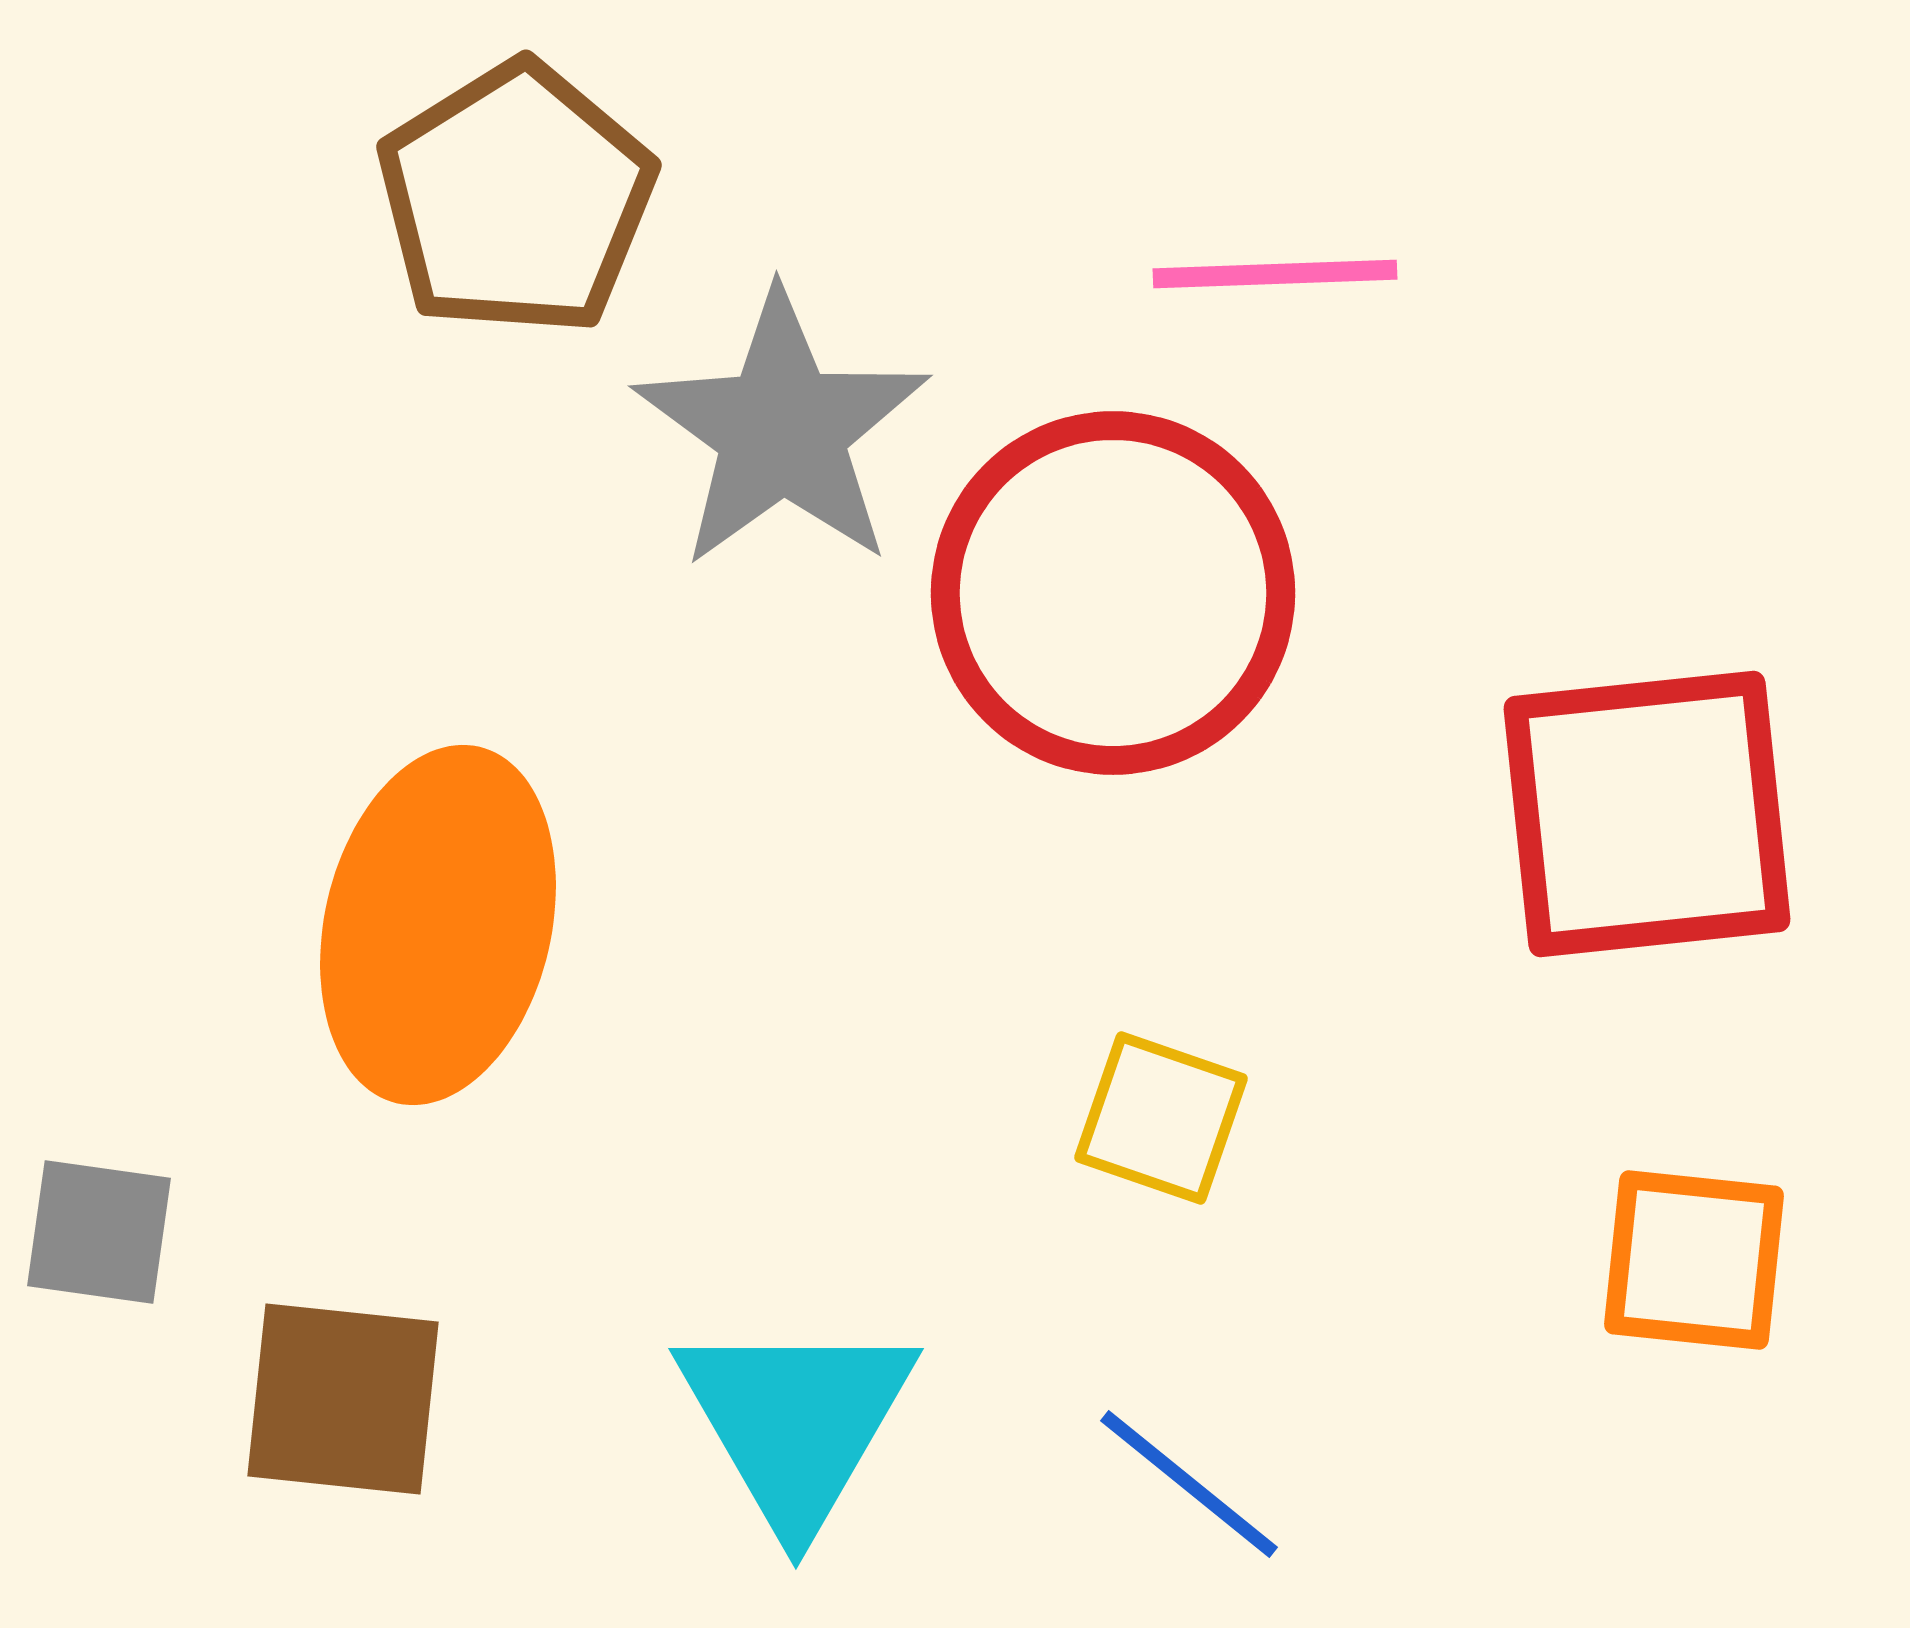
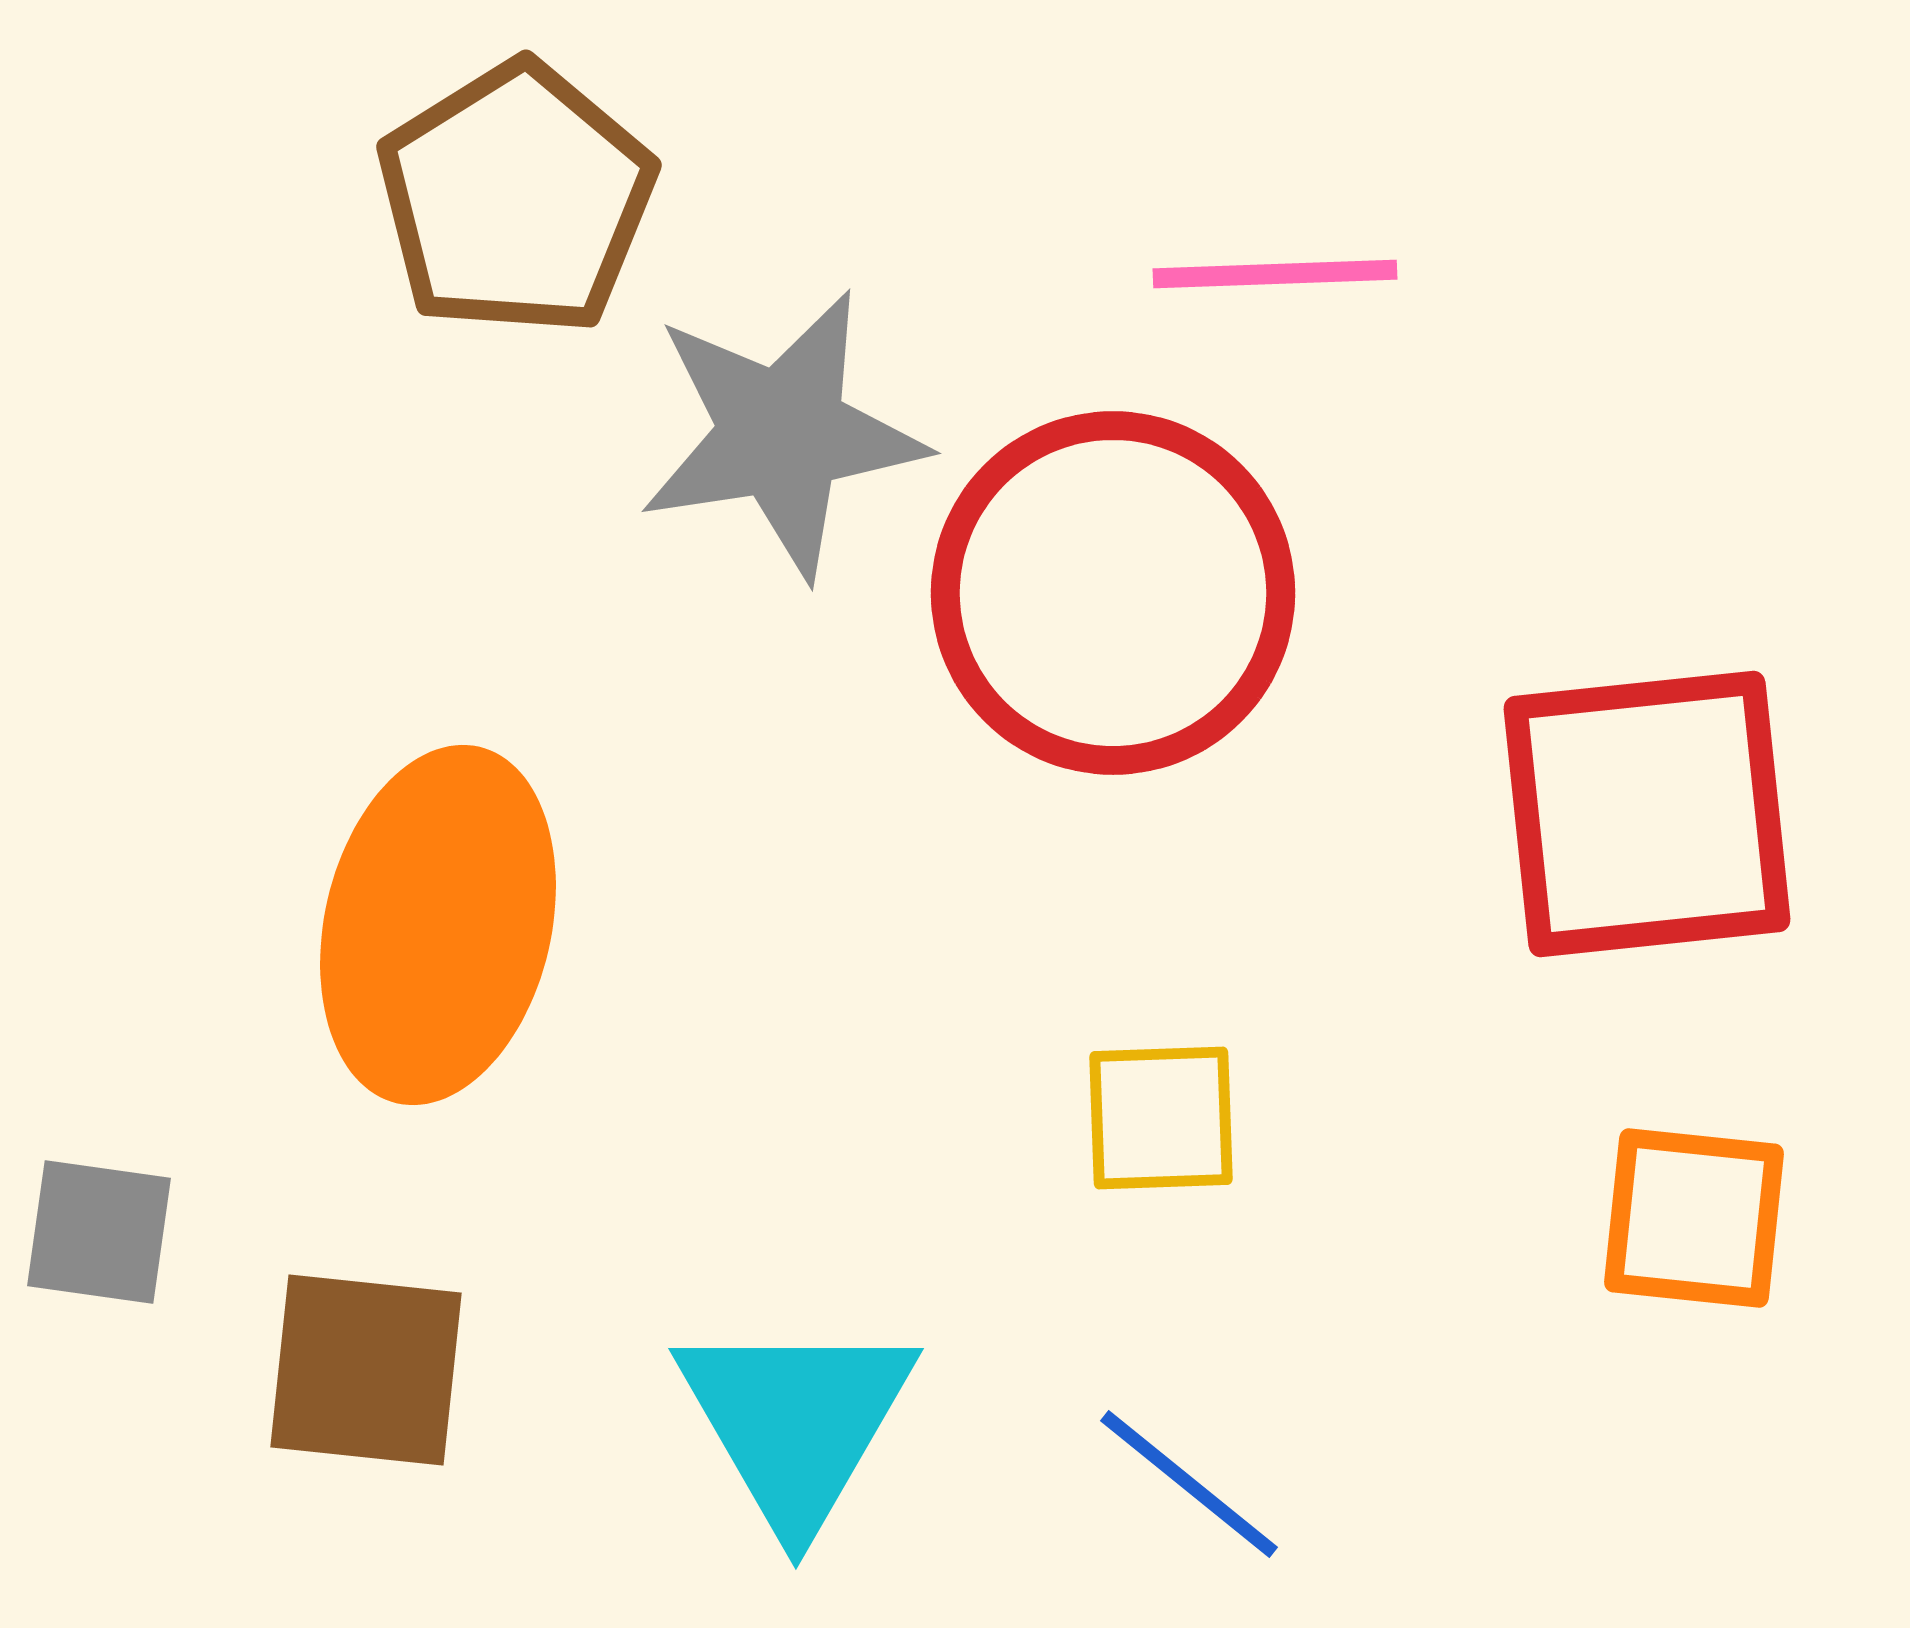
gray star: moved 4 px down; rotated 27 degrees clockwise
yellow square: rotated 21 degrees counterclockwise
orange square: moved 42 px up
brown square: moved 23 px right, 29 px up
